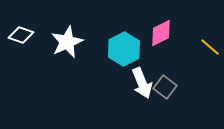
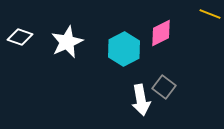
white diamond: moved 1 px left, 2 px down
yellow line: moved 33 px up; rotated 20 degrees counterclockwise
white arrow: moved 1 px left, 17 px down; rotated 12 degrees clockwise
gray square: moved 1 px left
